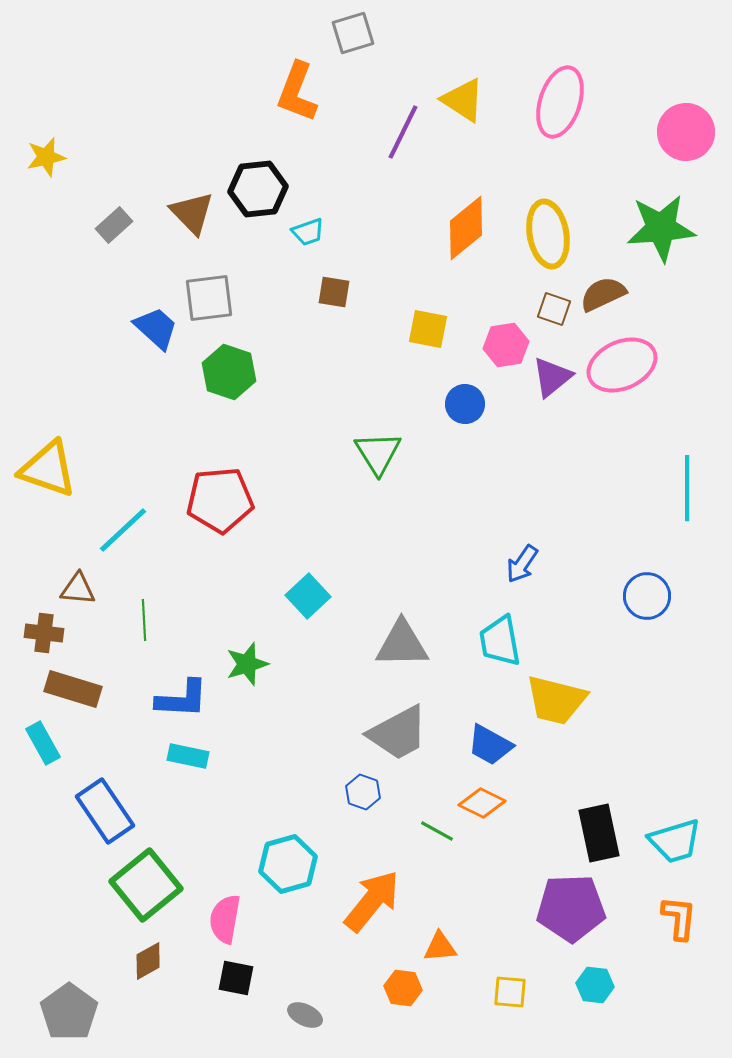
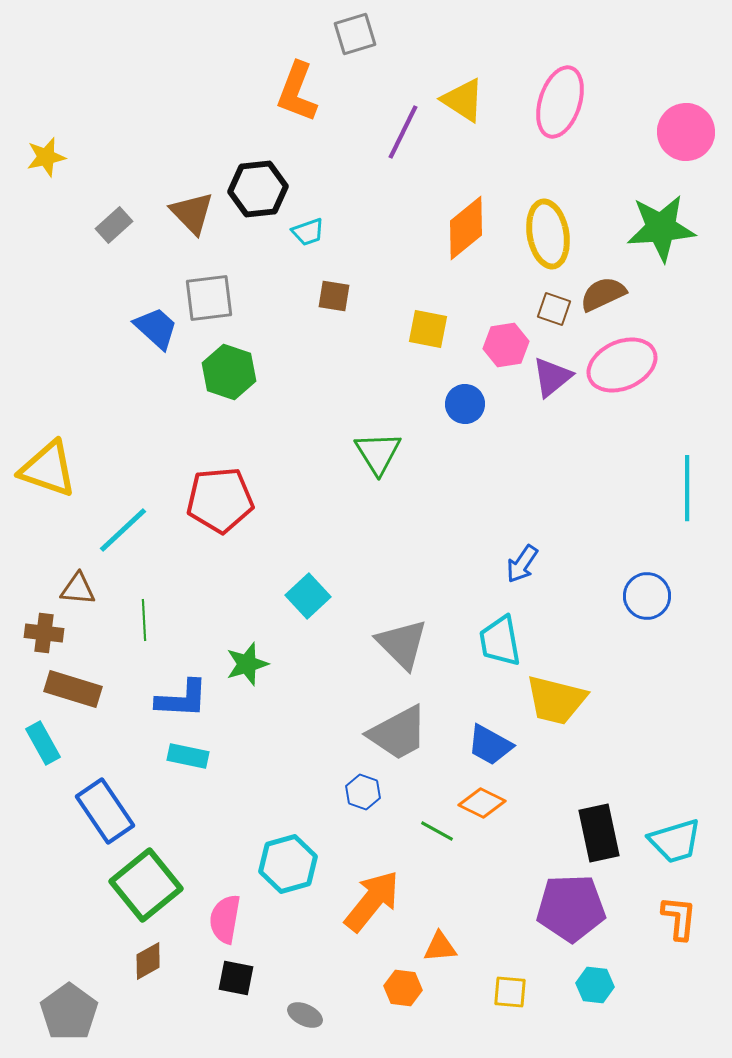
gray square at (353, 33): moved 2 px right, 1 px down
brown square at (334, 292): moved 4 px down
gray triangle at (402, 644): rotated 46 degrees clockwise
